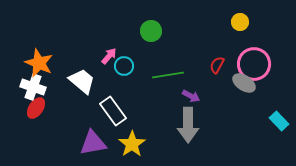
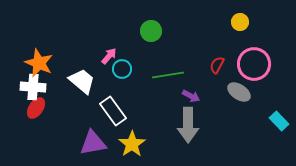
cyan circle: moved 2 px left, 3 px down
gray ellipse: moved 5 px left, 9 px down
white cross: rotated 15 degrees counterclockwise
